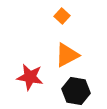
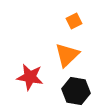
orange square: moved 12 px right, 5 px down; rotated 21 degrees clockwise
orange triangle: rotated 16 degrees counterclockwise
